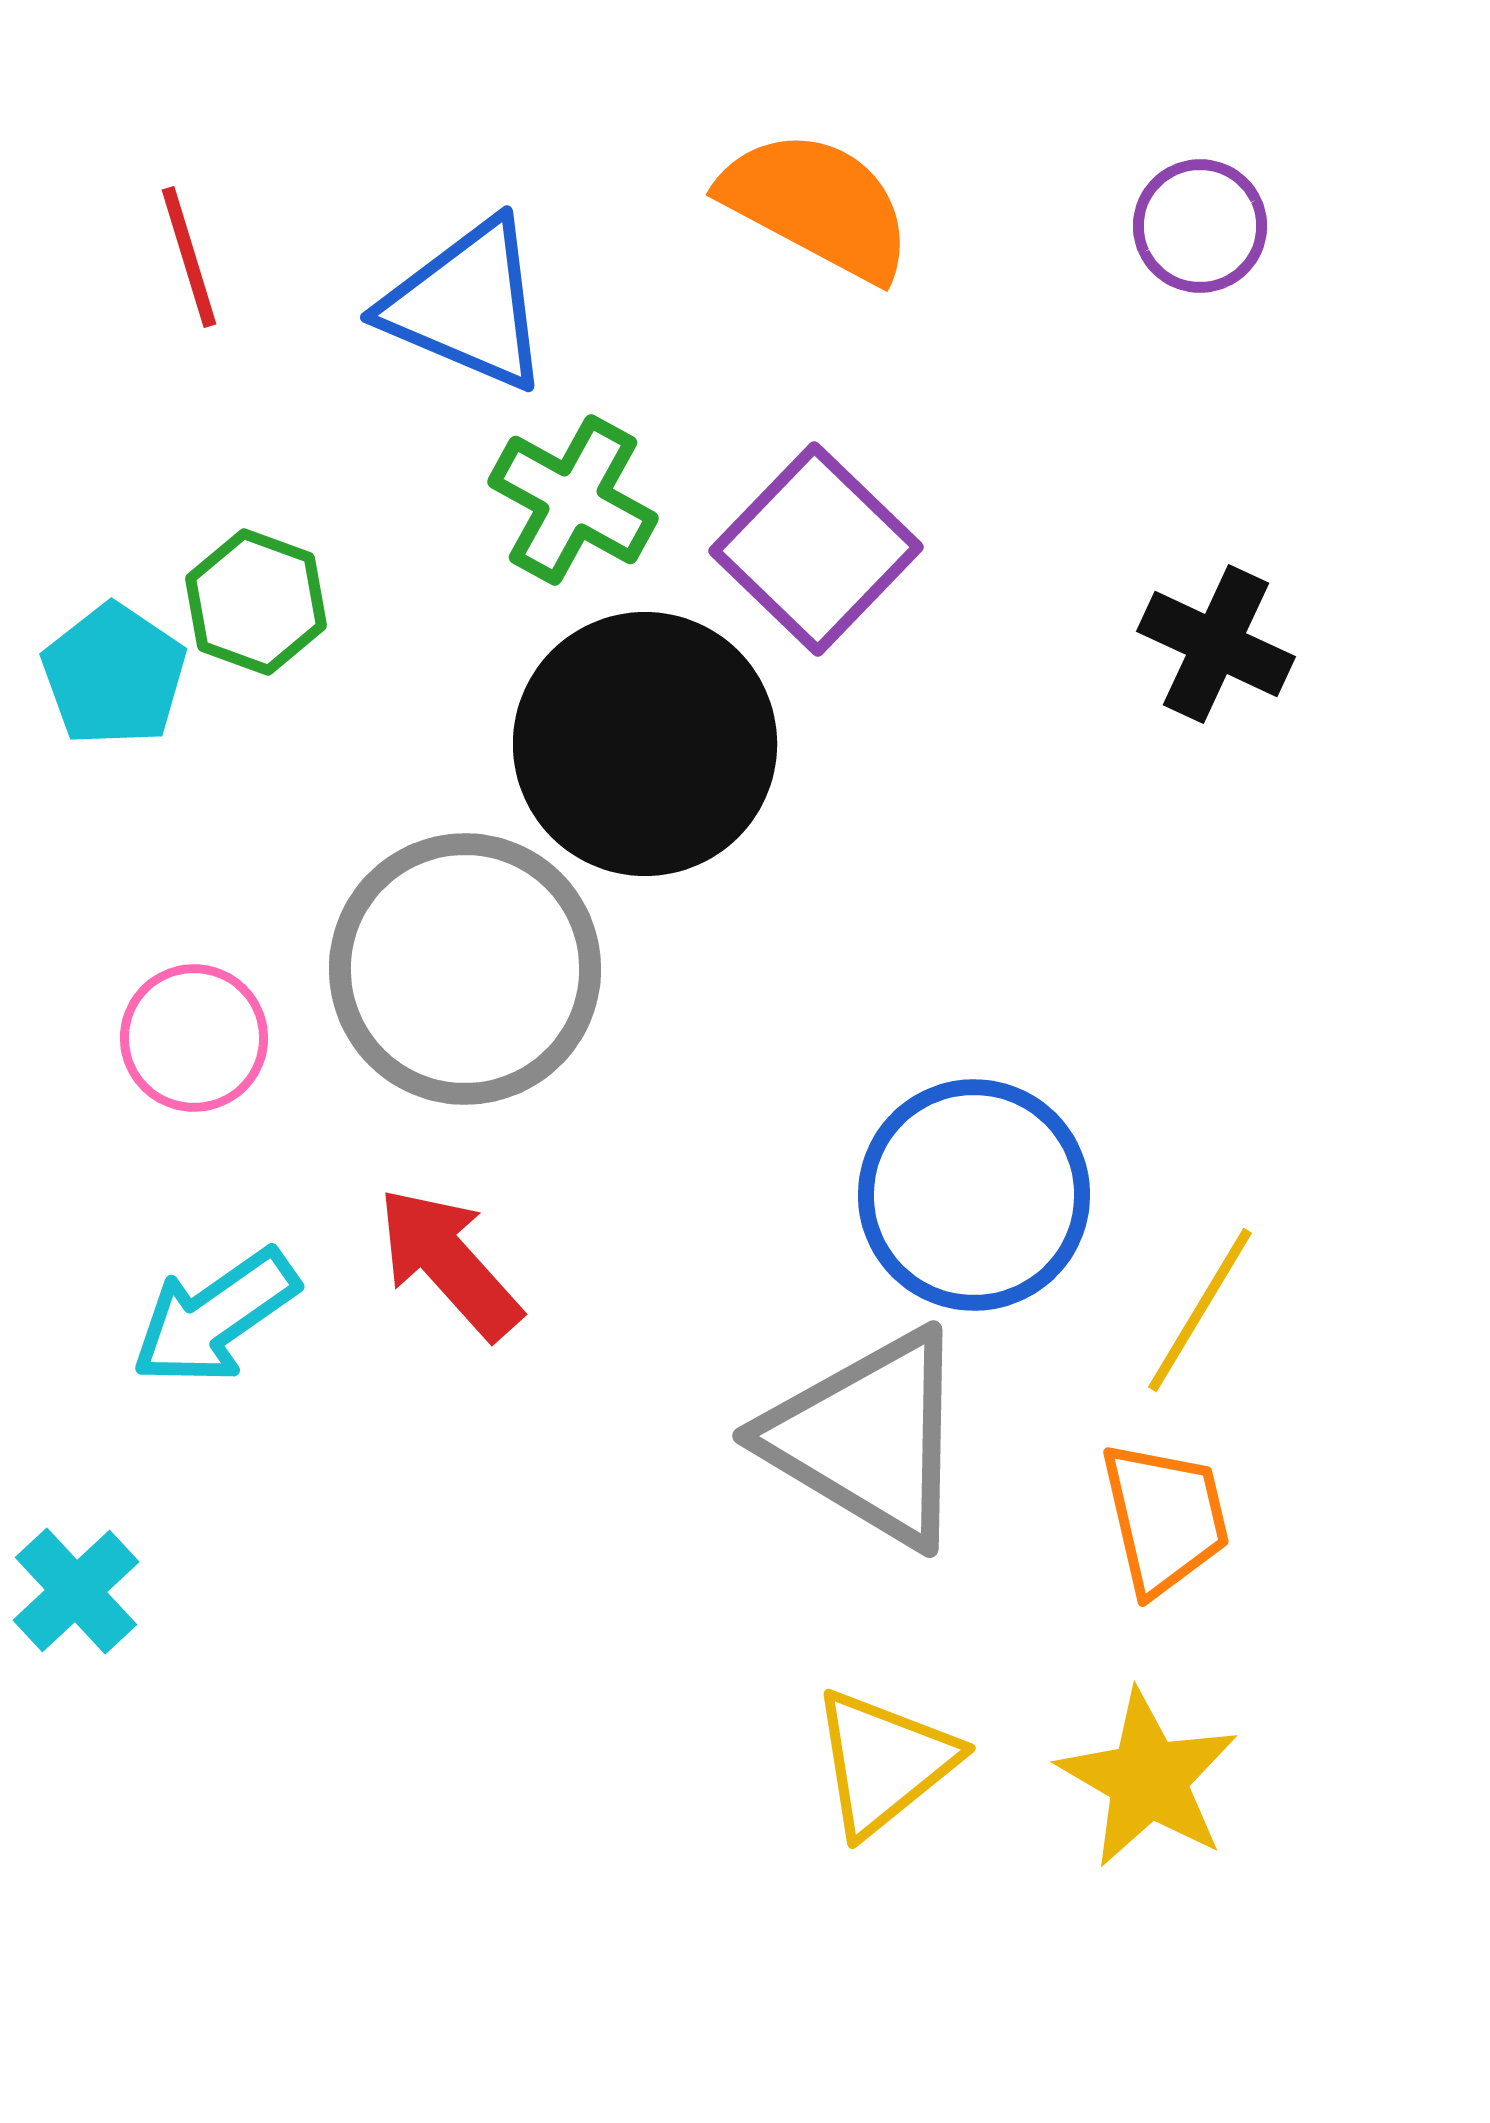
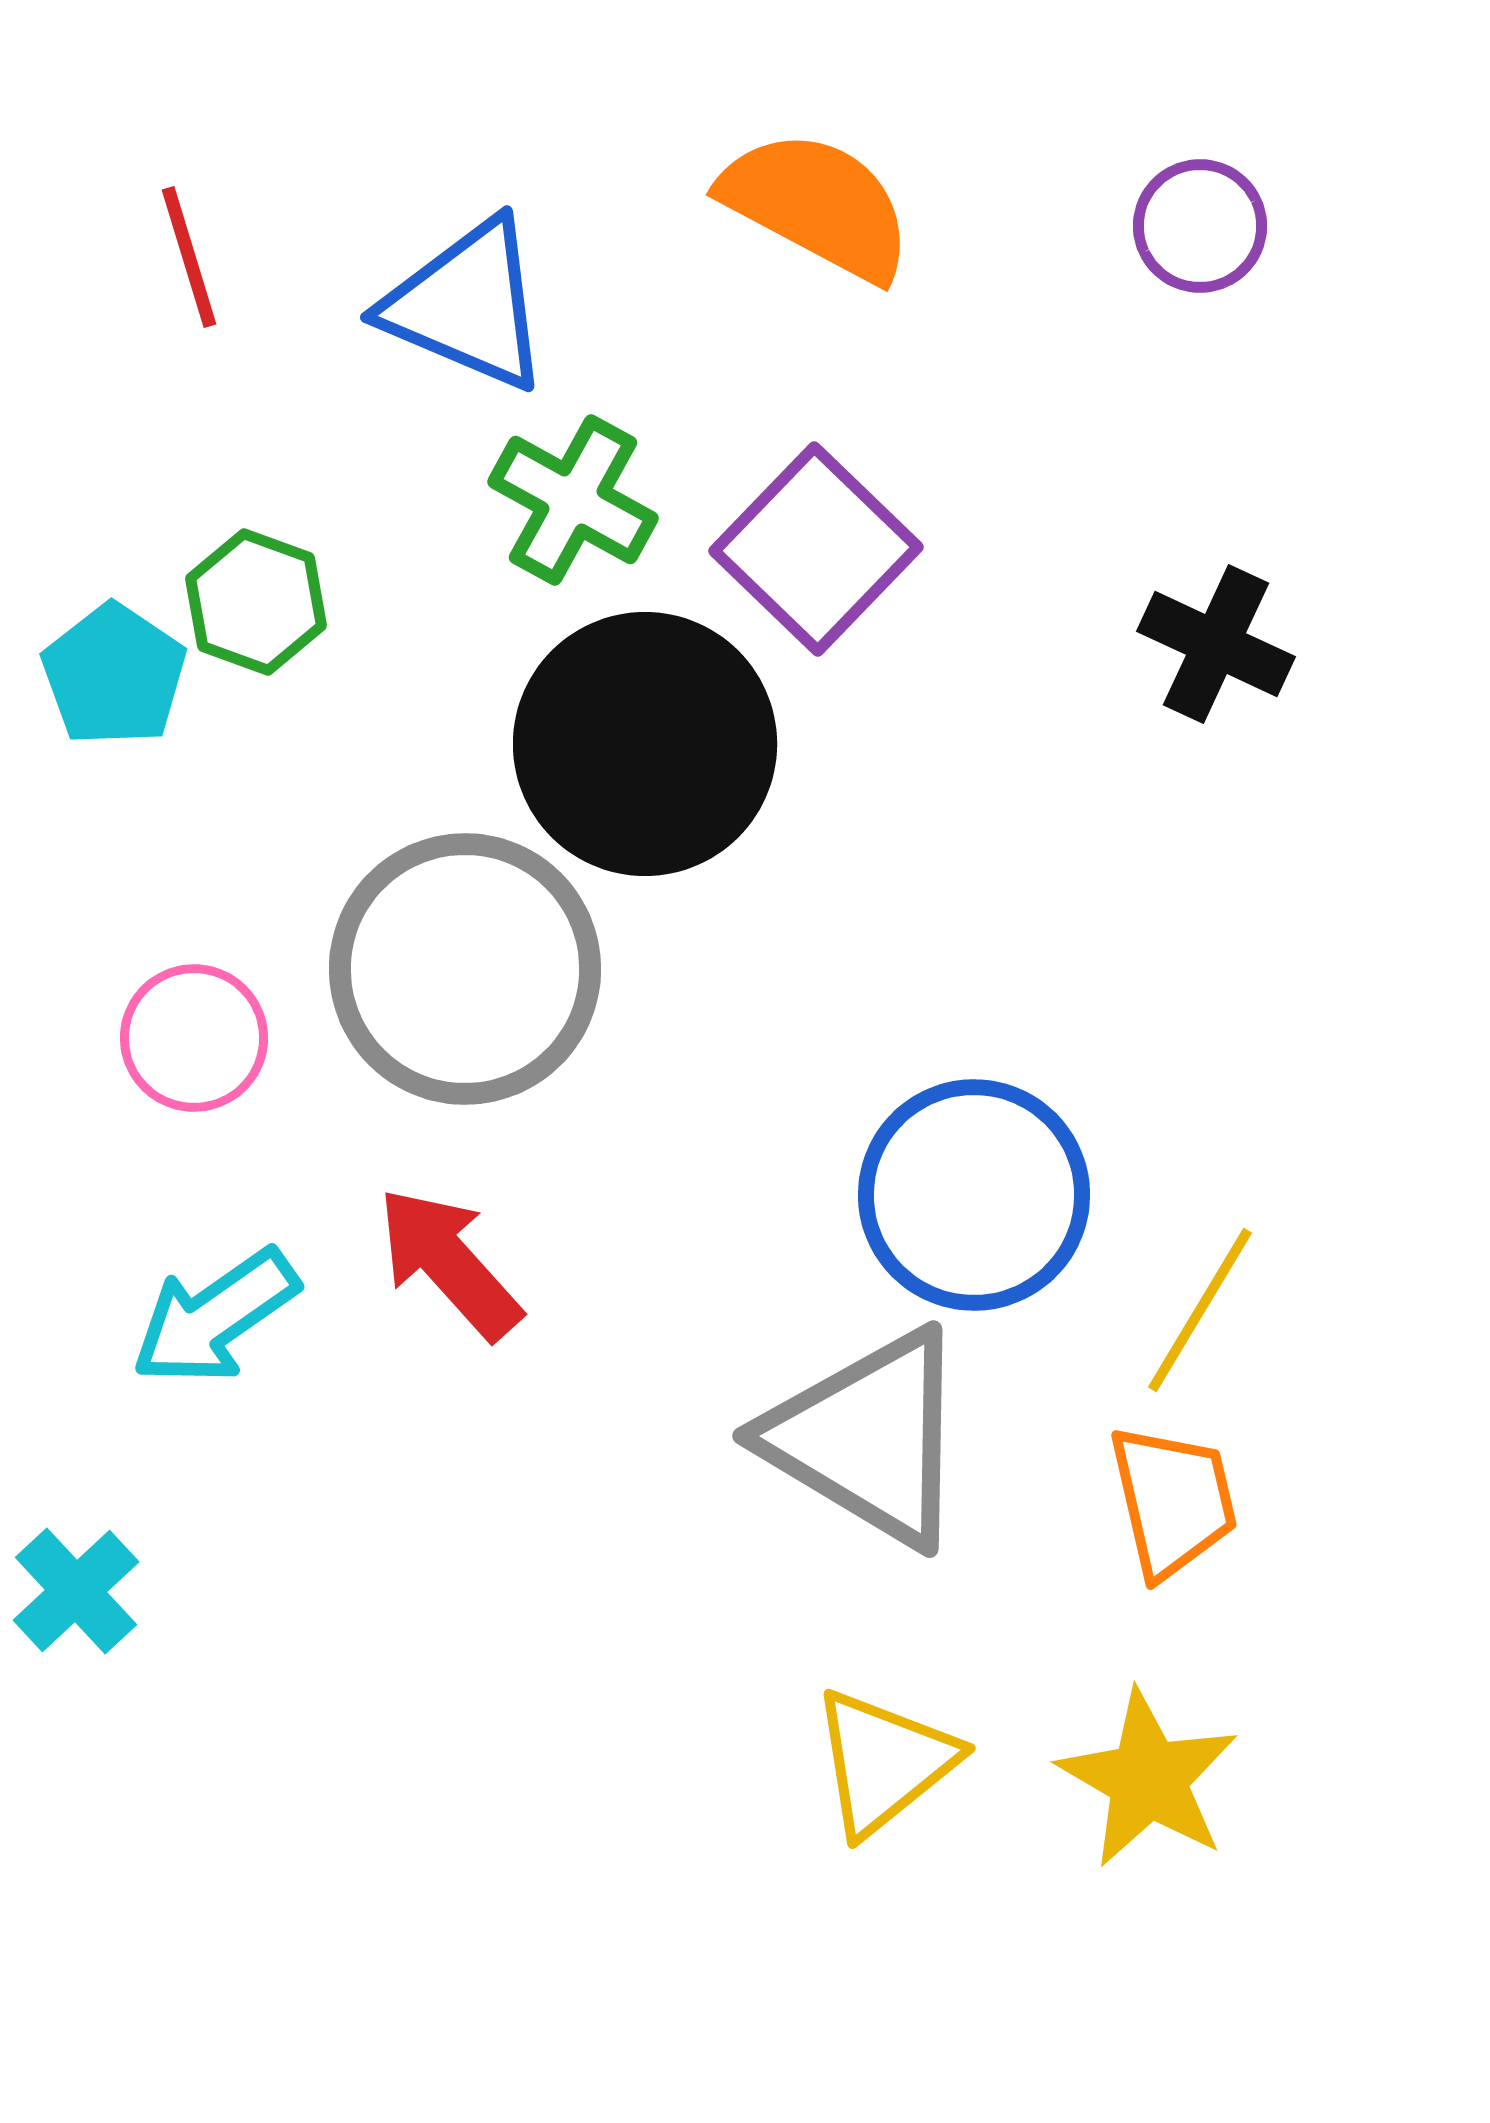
orange trapezoid: moved 8 px right, 17 px up
